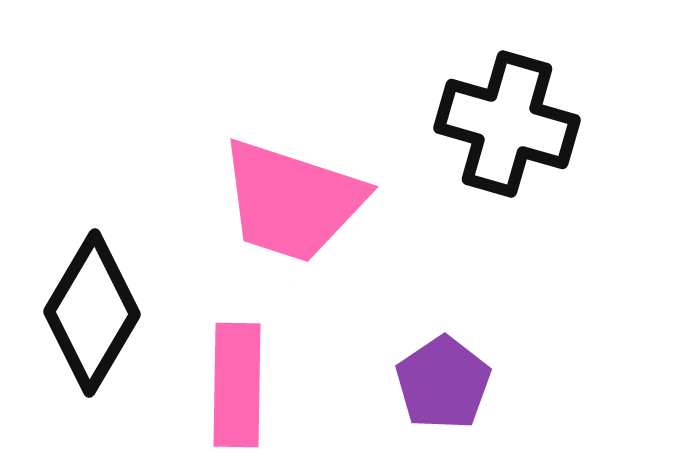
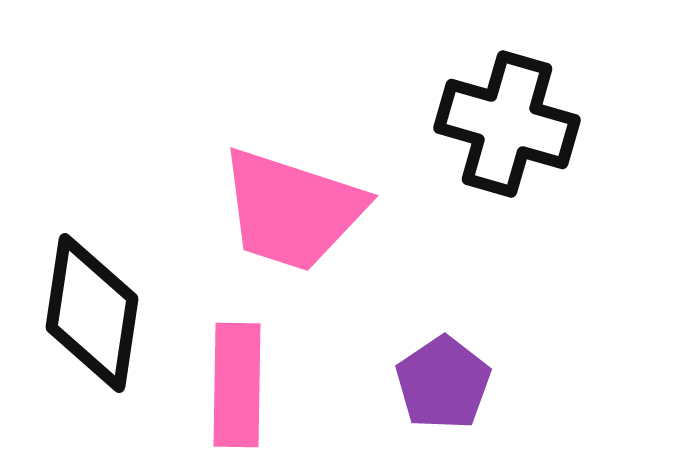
pink trapezoid: moved 9 px down
black diamond: rotated 22 degrees counterclockwise
